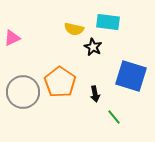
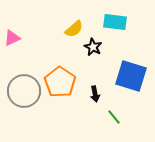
cyan rectangle: moved 7 px right
yellow semicircle: rotated 54 degrees counterclockwise
gray circle: moved 1 px right, 1 px up
